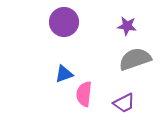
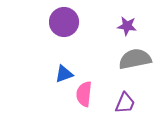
gray semicircle: rotated 8 degrees clockwise
purple trapezoid: moved 1 px right; rotated 40 degrees counterclockwise
